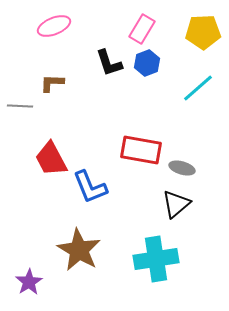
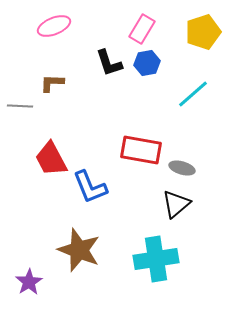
yellow pentagon: rotated 16 degrees counterclockwise
blue hexagon: rotated 10 degrees clockwise
cyan line: moved 5 px left, 6 px down
brown star: rotated 9 degrees counterclockwise
